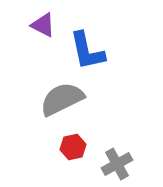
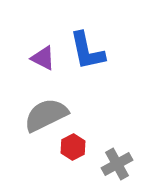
purple triangle: moved 33 px down
gray semicircle: moved 16 px left, 16 px down
red hexagon: rotated 15 degrees counterclockwise
